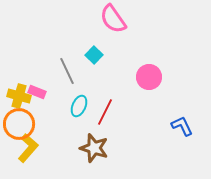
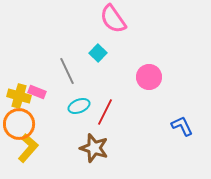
cyan square: moved 4 px right, 2 px up
cyan ellipse: rotated 45 degrees clockwise
